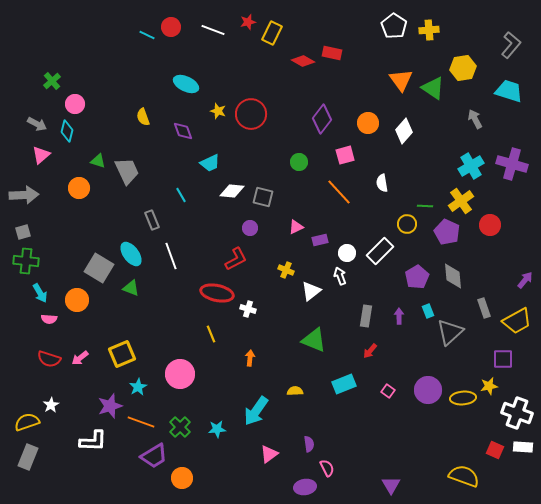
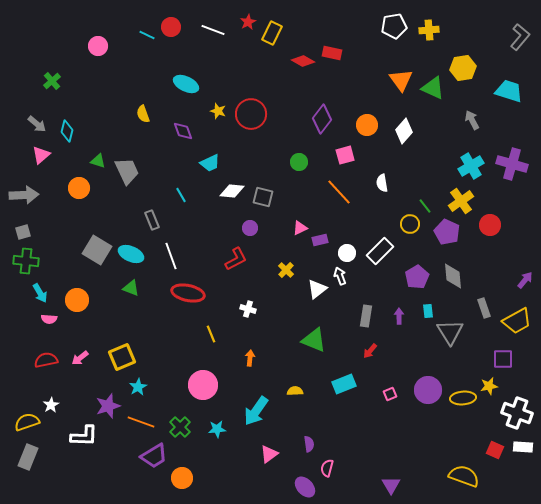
red star at (248, 22): rotated 14 degrees counterclockwise
white pentagon at (394, 26): rotated 30 degrees clockwise
gray L-shape at (511, 45): moved 9 px right, 8 px up
green triangle at (433, 88): rotated 10 degrees counterclockwise
pink circle at (75, 104): moved 23 px right, 58 px up
yellow semicircle at (143, 117): moved 3 px up
gray arrow at (475, 119): moved 3 px left, 1 px down
orange circle at (368, 123): moved 1 px left, 2 px down
gray arrow at (37, 124): rotated 12 degrees clockwise
green line at (425, 206): rotated 49 degrees clockwise
yellow circle at (407, 224): moved 3 px right
pink triangle at (296, 227): moved 4 px right, 1 px down
cyan ellipse at (131, 254): rotated 30 degrees counterclockwise
gray square at (99, 268): moved 2 px left, 18 px up
yellow cross at (286, 270): rotated 21 degrees clockwise
white triangle at (311, 291): moved 6 px right, 2 px up
red ellipse at (217, 293): moved 29 px left
cyan rectangle at (428, 311): rotated 16 degrees clockwise
gray triangle at (450, 332): rotated 20 degrees counterclockwise
yellow square at (122, 354): moved 3 px down
red semicircle at (49, 359): moved 3 px left, 1 px down; rotated 150 degrees clockwise
pink circle at (180, 374): moved 23 px right, 11 px down
pink square at (388, 391): moved 2 px right, 3 px down; rotated 32 degrees clockwise
purple star at (110, 406): moved 2 px left
white L-shape at (93, 441): moved 9 px left, 5 px up
pink semicircle at (327, 468): rotated 138 degrees counterclockwise
purple ellipse at (305, 487): rotated 55 degrees clockwise
